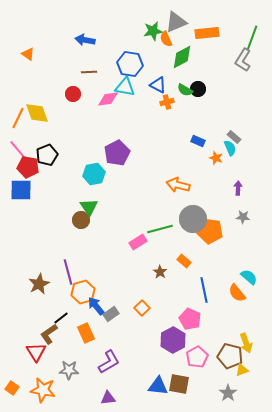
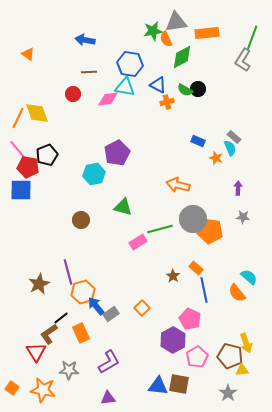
gray triangle at (176, 22): rotated 15 degrees clockwise
green triangle at (89, 207): moved 34 px right; rotated 42 degrees counterclockwise
orange rectangle at (184, 261): moved 12 px right, 7 px down
brown star at (160, 272): moved 13 px right, 4 px down
orange rectangle at (86, 333): moved 5 px left
yellow triangle at (242, 370): rotated 16 degrees clockwise
